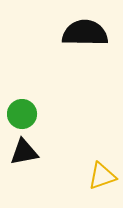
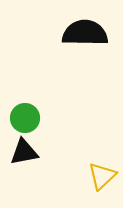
green circle: moved 3 px right, 4 px down
yellow triangle: rotated 24 degrees counterclockwise
